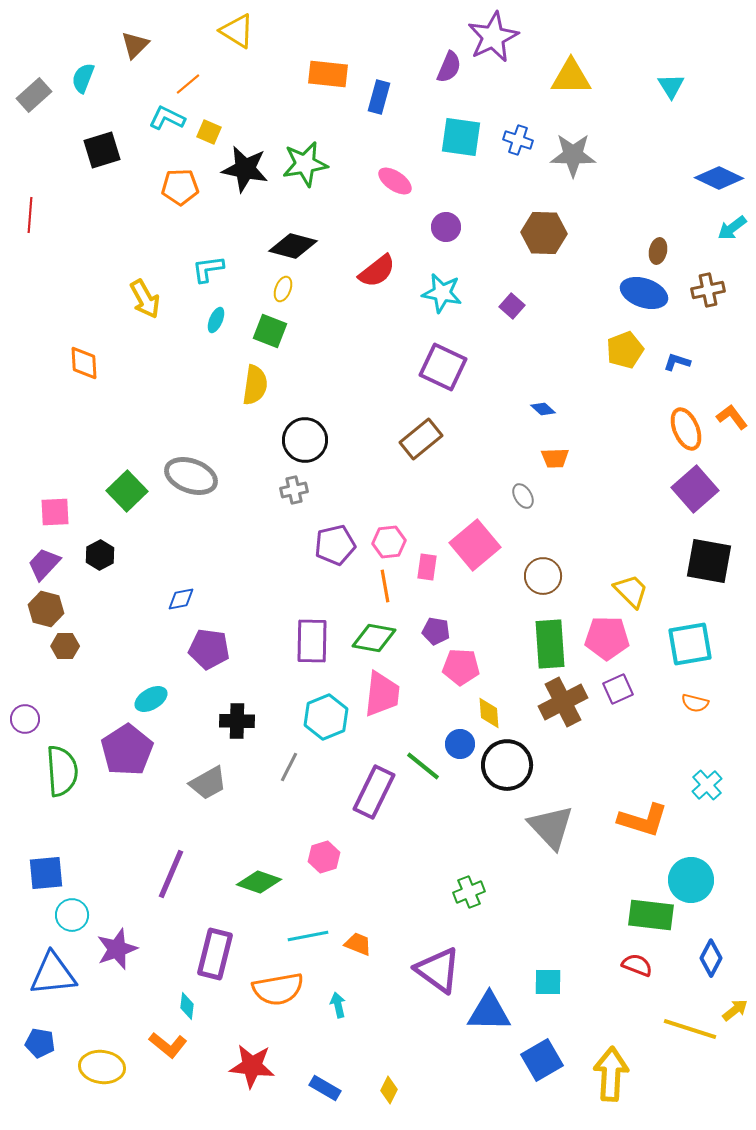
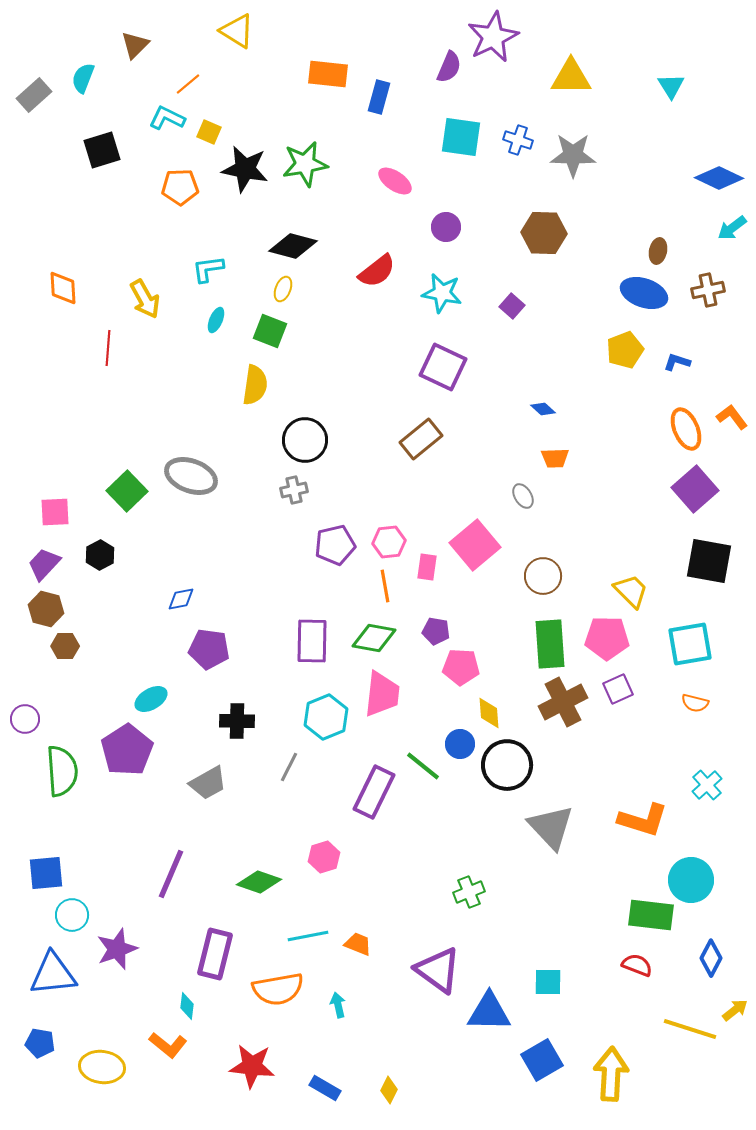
red line at (30, 215): moved 78 px right, 133 px down
orange diamond at (84, 363): moved 21 px left, 75 px up
